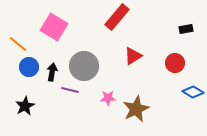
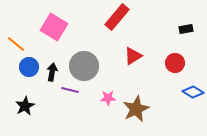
orange line: moved 2 px left
